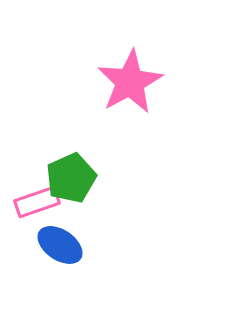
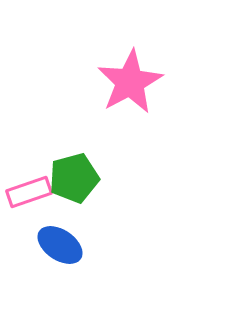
green pentagon: moved 3 px right; rotated 9 degrees clockwise
pink rectangle: moved 8 px left, 10 px up
